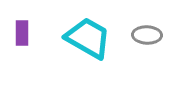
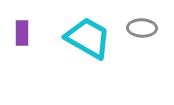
gray ellipse: moved 5 px left, 7 px up
